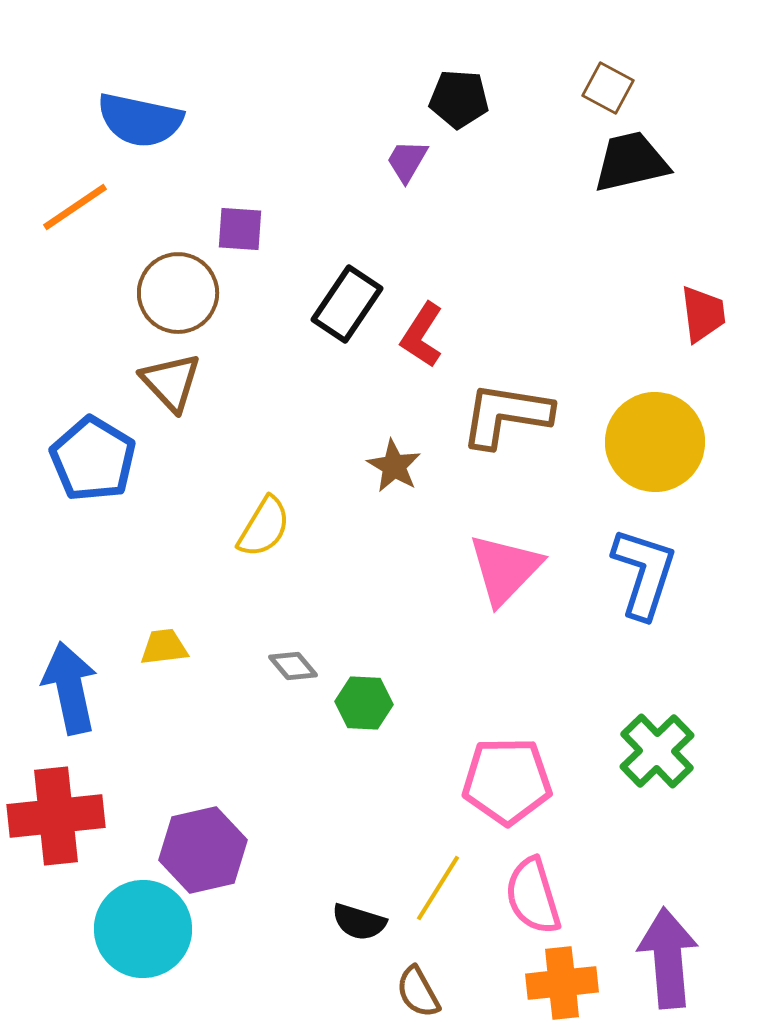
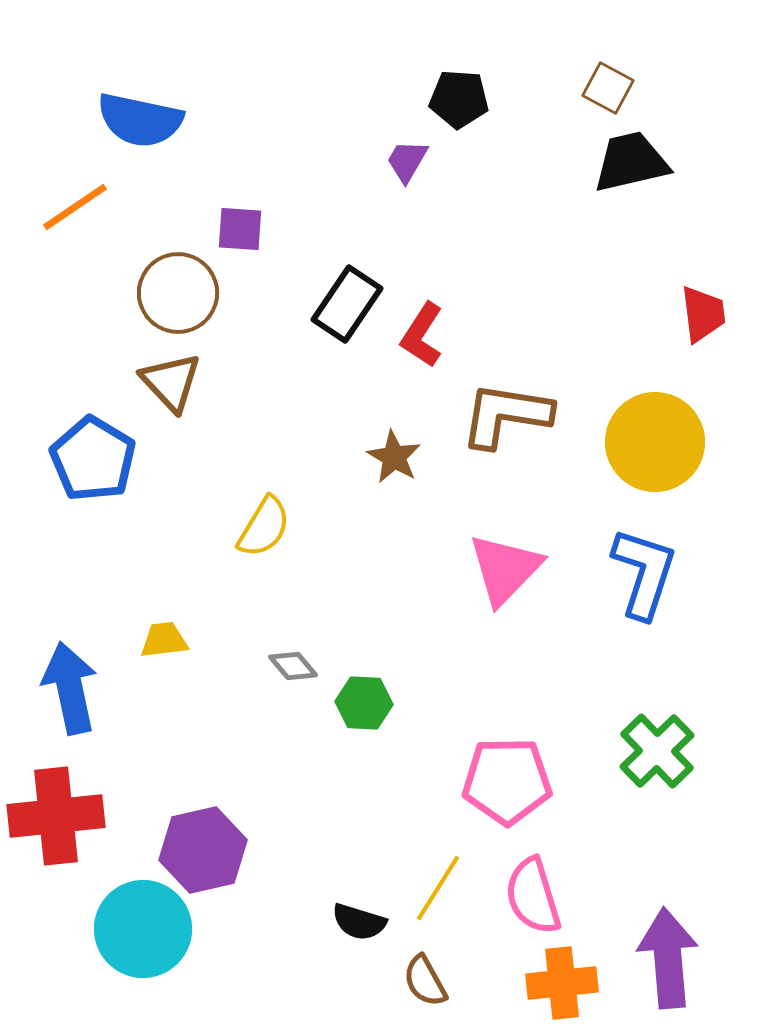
brown star: moved 9 px up
yellow trapezoid: moved 7 px up
brown semicircle: moved 7 px right, 11 px up
